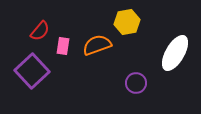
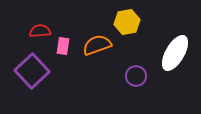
red semicircle: rotated 135 degrees counterclockwise
purple circle: moved 7 px up
